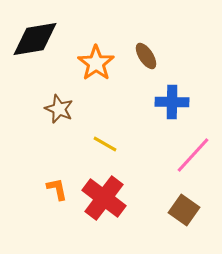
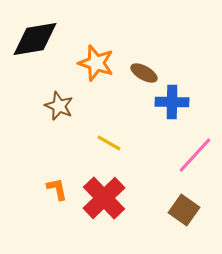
brown ellipse: moved 2 px left, 17 px down; rotated 28 degrees counterclockwise
orange star: rotated 18 degrees counterclockwise
brown star: moved 3 px up
yellow line: moved 4 px right, 1 px up
pink line: moved 2 px right
red cross: rotated 9 degrees clockwise
